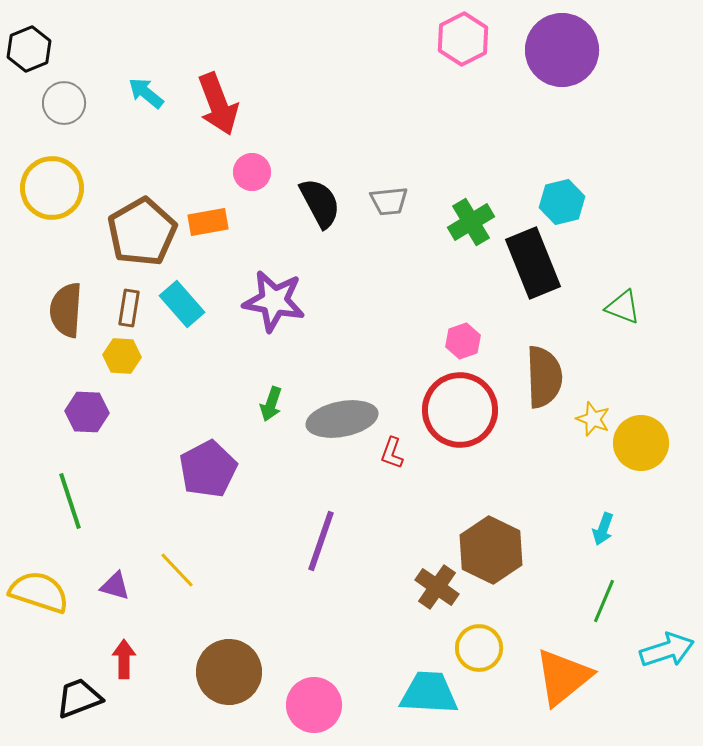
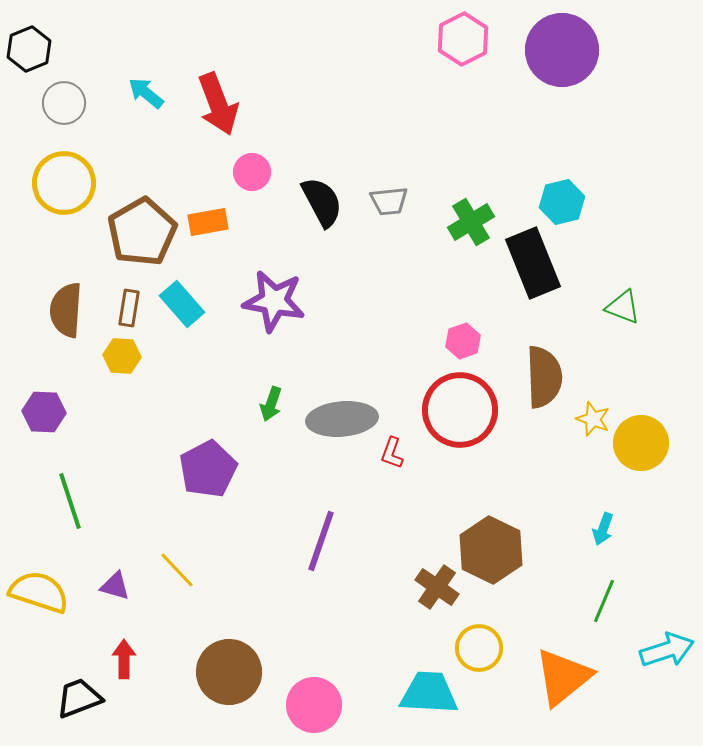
yellow circle at (52, 188): moved 12 px right, 5 px up
black semicircle at (320, 203): moved 2 px right, 1 px up
purple hexagon at (87, 412): moved 43 px left
gray ellipse at (342, 419): rotated 6 degrees clockwise
